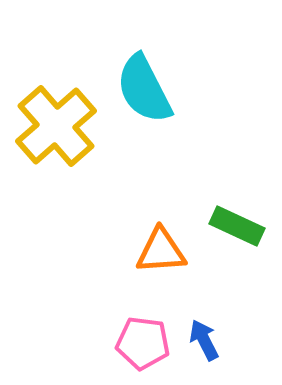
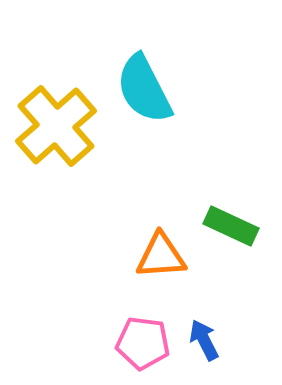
green rectangle: moved 6 px left
orange triangle: moved 5 px down
